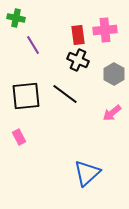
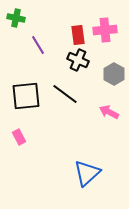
purple line: moved 5 px right
pink arrow: moved 3 px left, 1 px up; rotated 66 degrees clockwise
